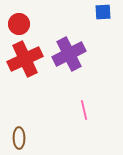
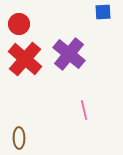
purple cross: rotated 24 degrees counterclockwise
red cross: rotated 24 degrees counterclockwise
